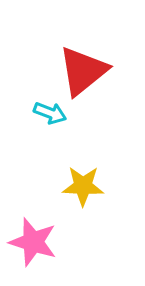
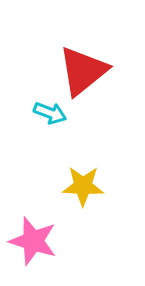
pink star: moved 1 px up
